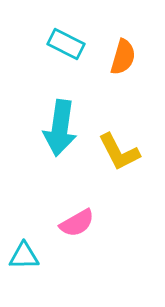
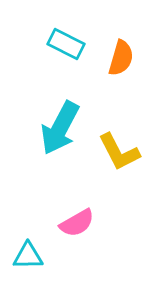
orange semicircle: moved 2 px left, 1 px down
cyan arrow: rotated 20 degrees clockwise
cyan triangle: moved 4 px right
